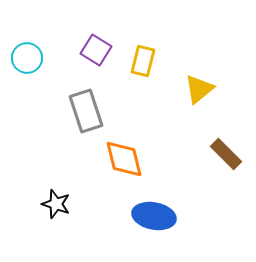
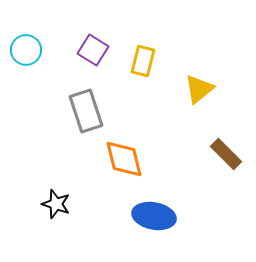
purple square: moved 3 px left
cyan circle: moved 1 px left, 8 px up
